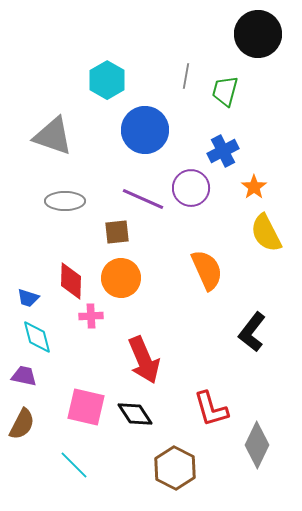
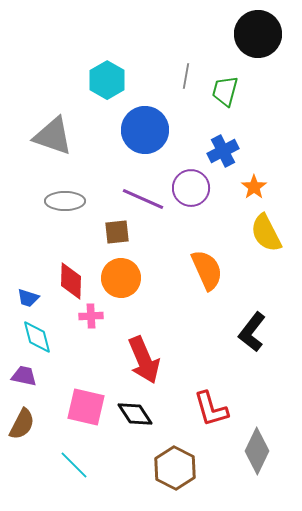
gray diamond: moved 6 px down
